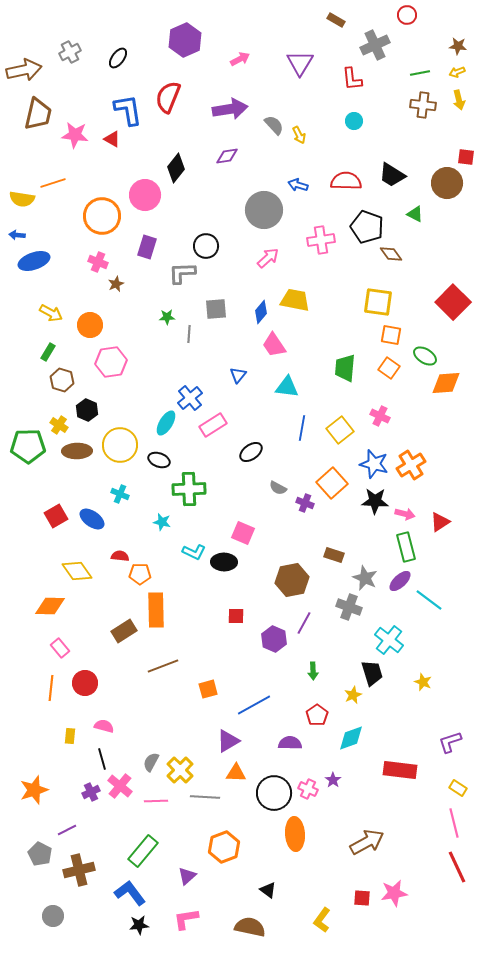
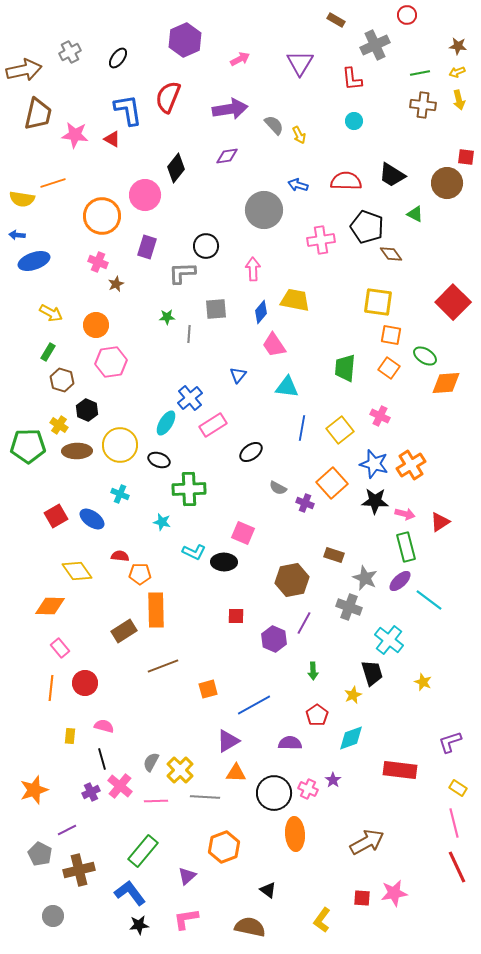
pink arrow at (268, 258): moved 15 px left, 11 px down; rotated 50 degrees counterclockwise
orange circle at (90, 325): moved 6 px right
